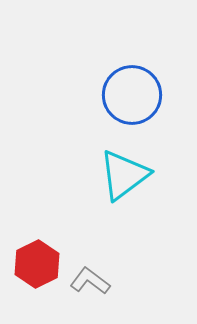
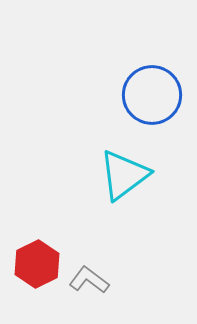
blue circle: moved 20 px right
gray L-shape: moved 1 px left, 1 px up
